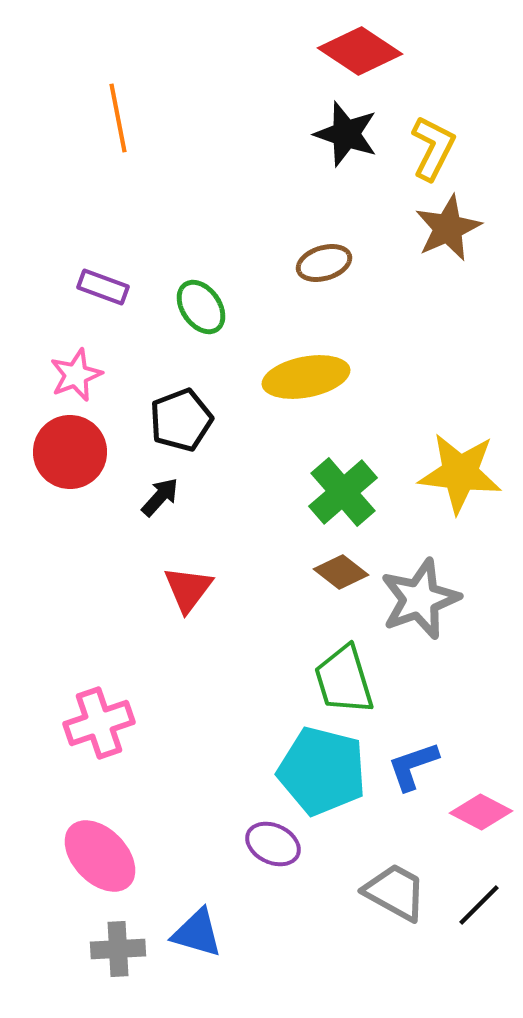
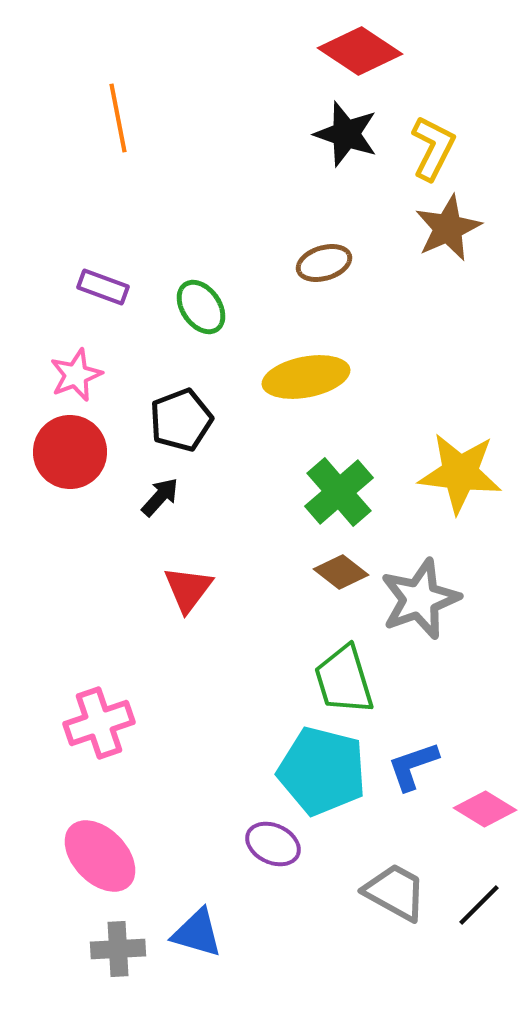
green cross: moved 4 px left
pink diamond: moved 4 px right, 3 px up; rotated 4 degrees clockwise
